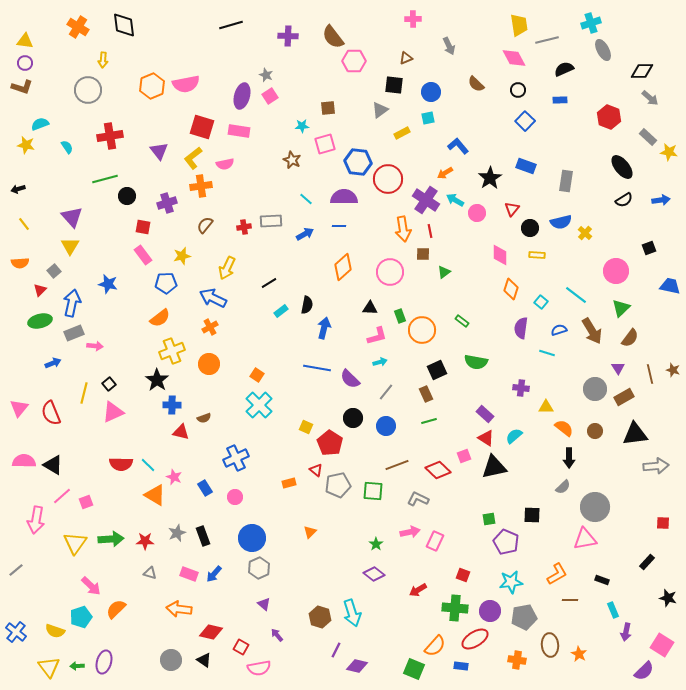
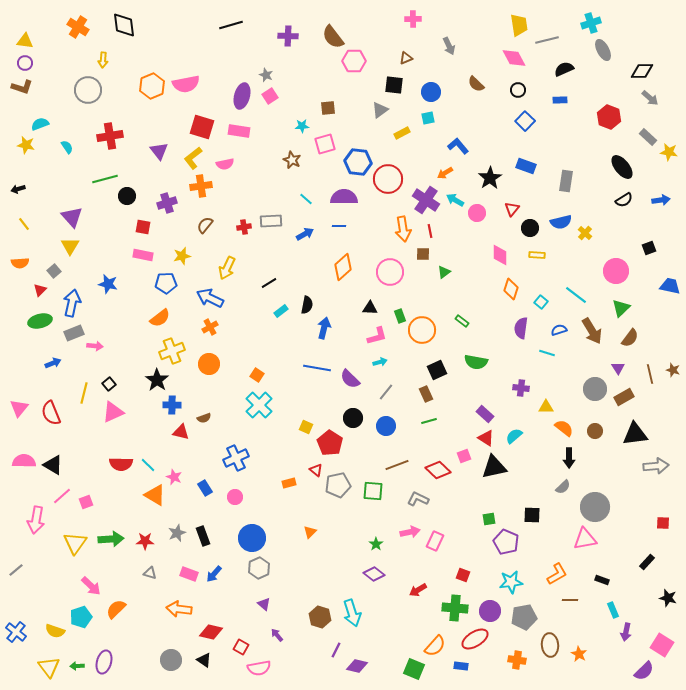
pink rectangle at (143, 255): rotated 42 degrees counterclockwise
blue arrow at (213, 298): moved 3 px left
